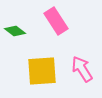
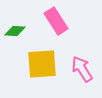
green diamond: rotated 35 degrees counterclockwise
yellow square: moved 7 px up
